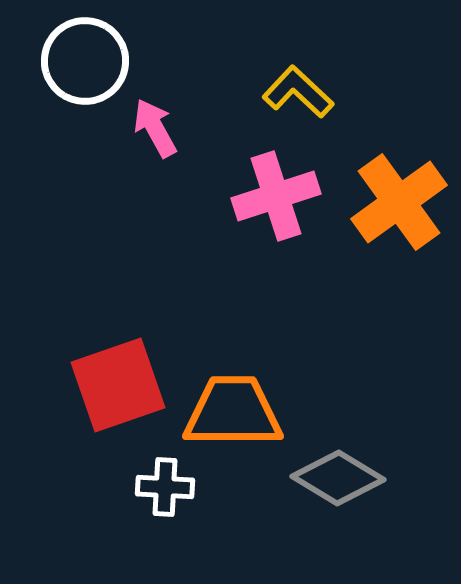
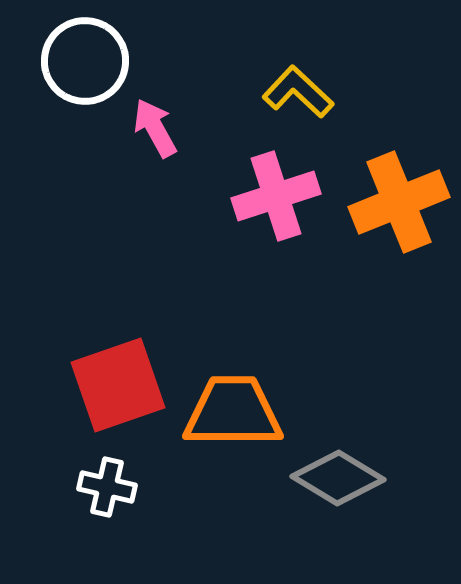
orange cross: rotated 14 degrees clockwise
white cross: moved 58 px left; rotated 10 degrees clockwise
